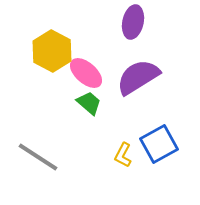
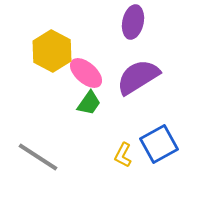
green trapezoid: rotated 84 degrees clockwise
